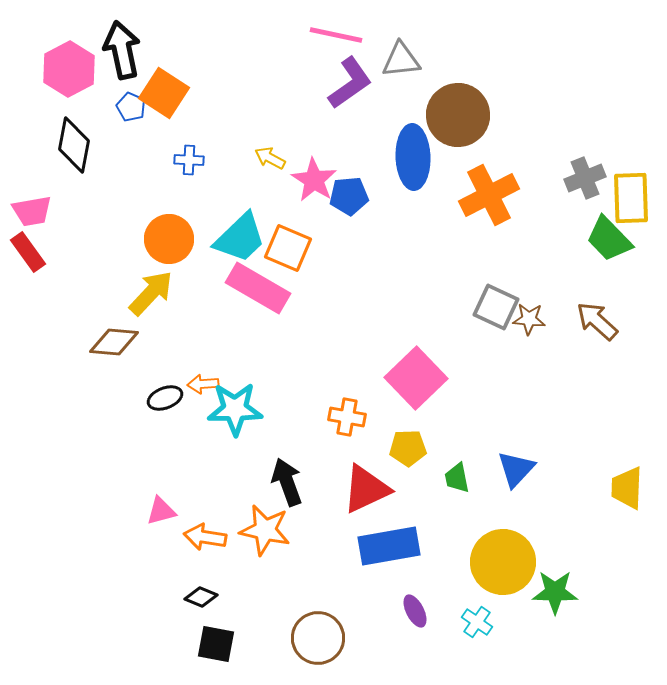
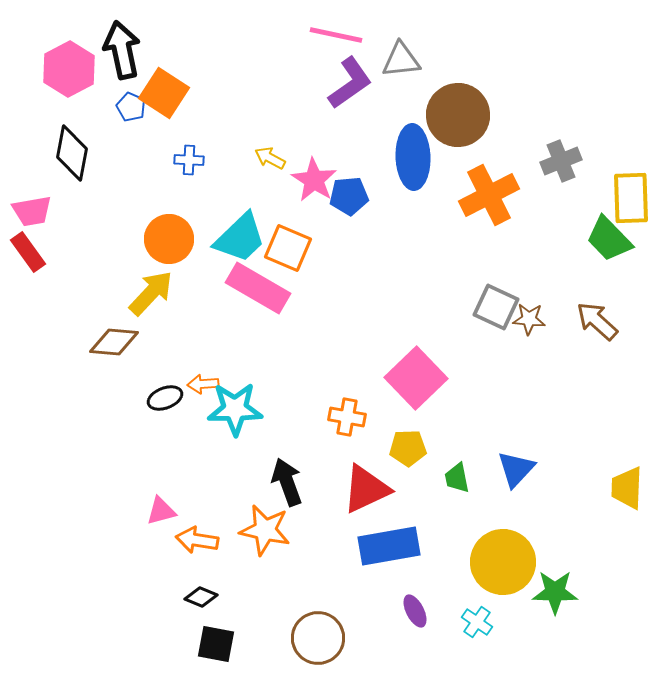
black diamond at (74, 145): moved 2 px left, 8 px down
gray cross at (585, 178): moved 24 px left, 17 px up
orange arrow at (205, 537): moved 8 px left, 3 px down
